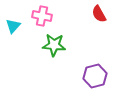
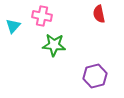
red semicircle: rotated 18 degrees clockwise
